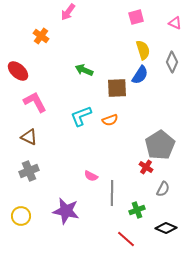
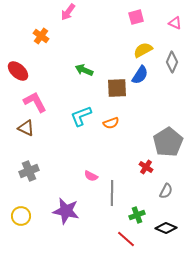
yellow semicircle: rotated 102 degrees counterclockwise
orange semicircle: moved 1 px right, 3 px down
brown triangle: moved 3 px left, 9 px up
gray pentagon: moved 8 px right, 3 px up
gray semicircle: moved 3 px right, 2 px down
green cross: moved 5 px down
